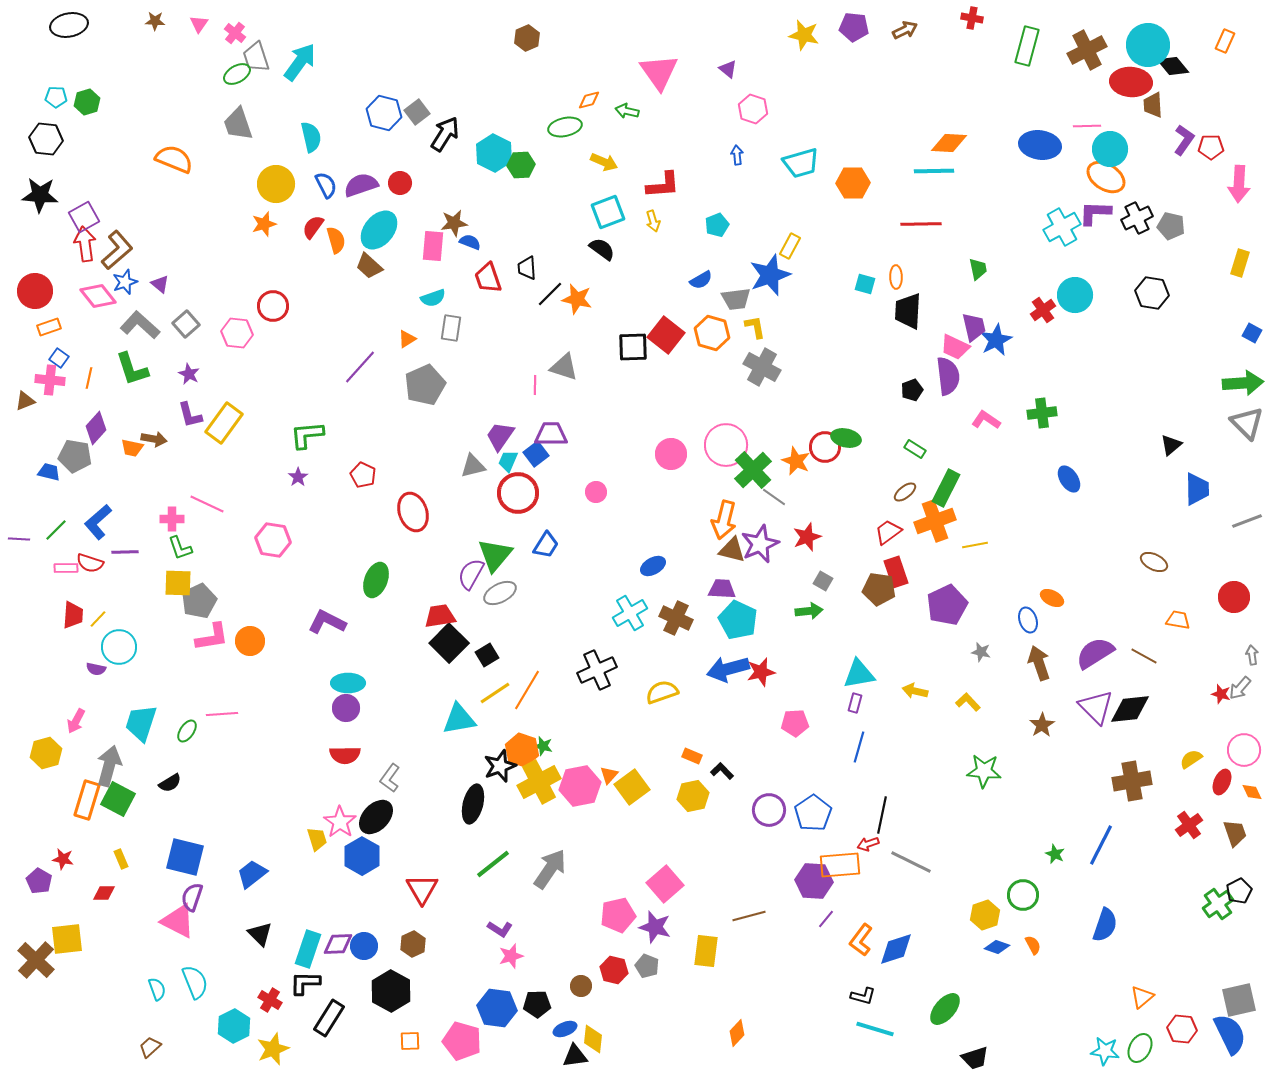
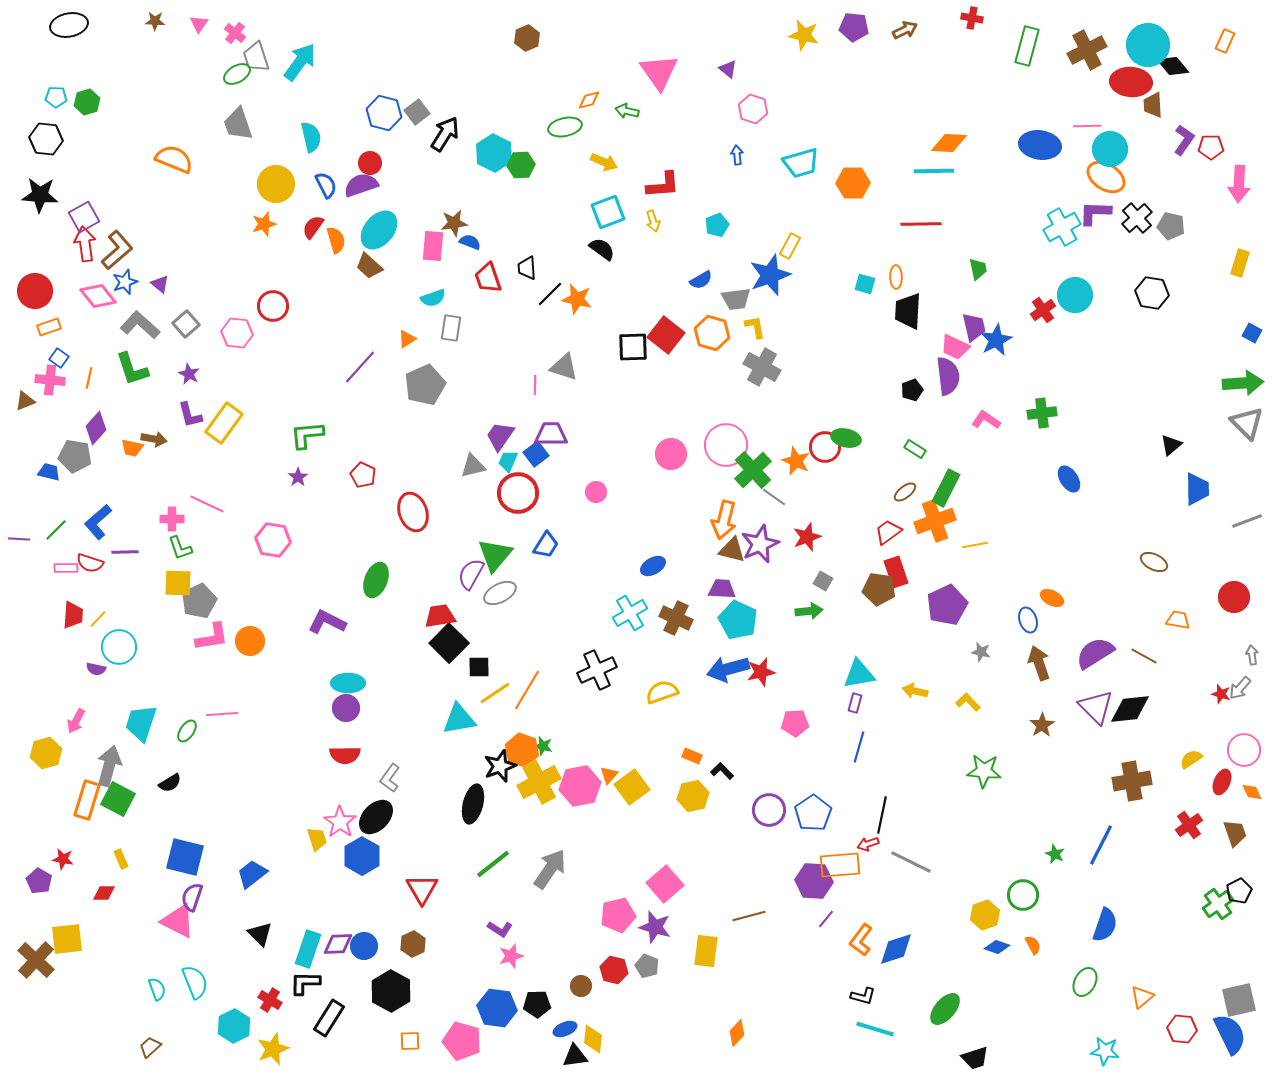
red circle at (400, 183): moved 30 px left, 20 px up
black cross at (1137, 218): rotated 16 degrees counterclockwise
black square at (487, 655): moved 8 px left, 12 px down; rotated 30 degrees clockwise
green ellipse at (1140, 1048): moved 55 px left, 66 px up
